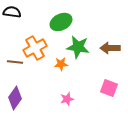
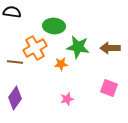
green ellipse: moved 7 px left, 4 px down; rotated 30 degrees clockwise
